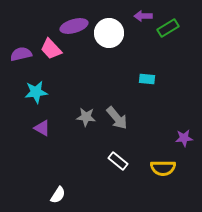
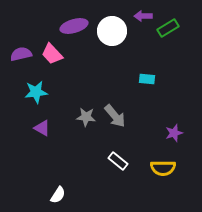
white circle: moved 3 px right, 2 px up
pink trapezoid: moved 1 px right, 5 px down
gray arrow: moved 2 px left, 2 px up
purple star: moved 10 px left, 5 px up; rotated 12 degrees counterclockwise
